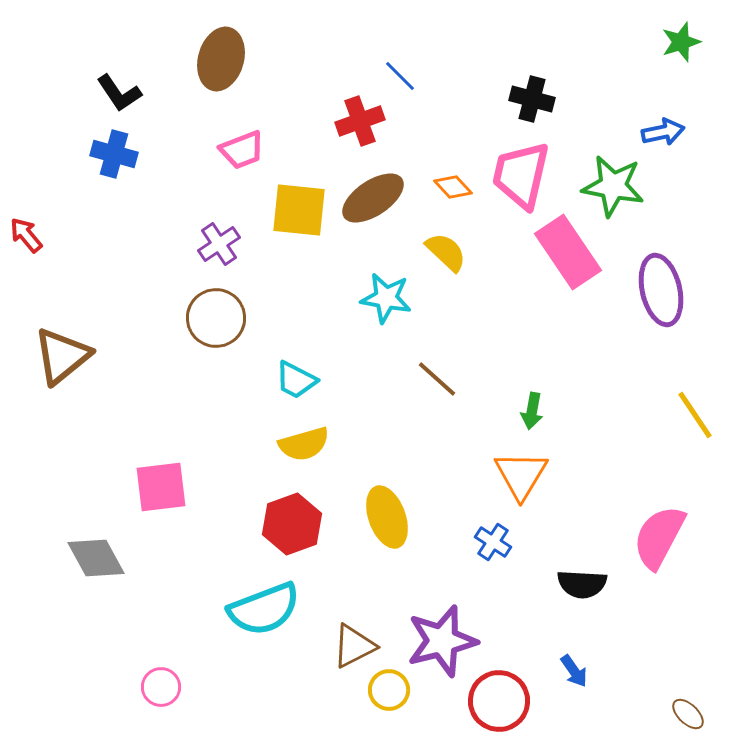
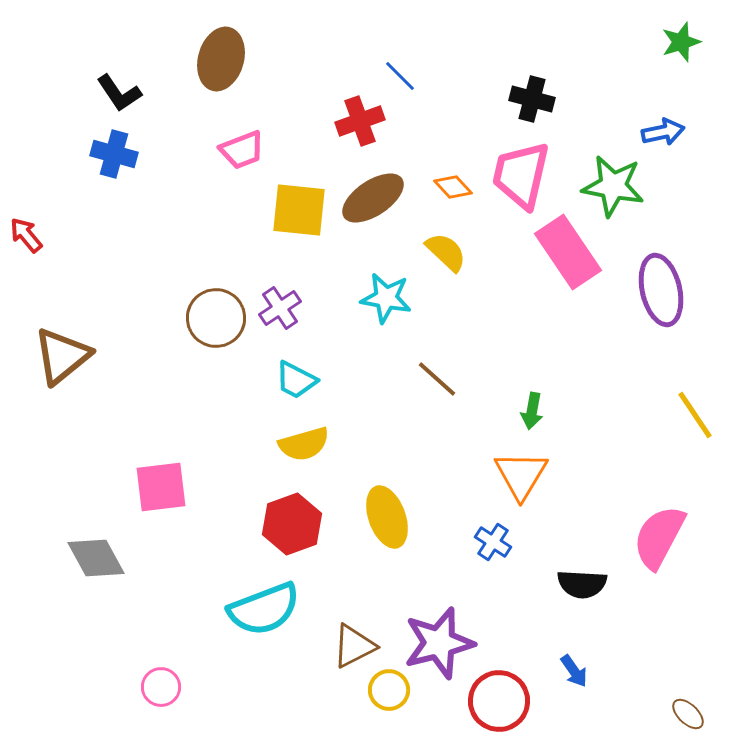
purple cross at (219, 244): moved 61 px right, 64 px down
purple star at (442, 641): moved 3 px left, 2 px down
